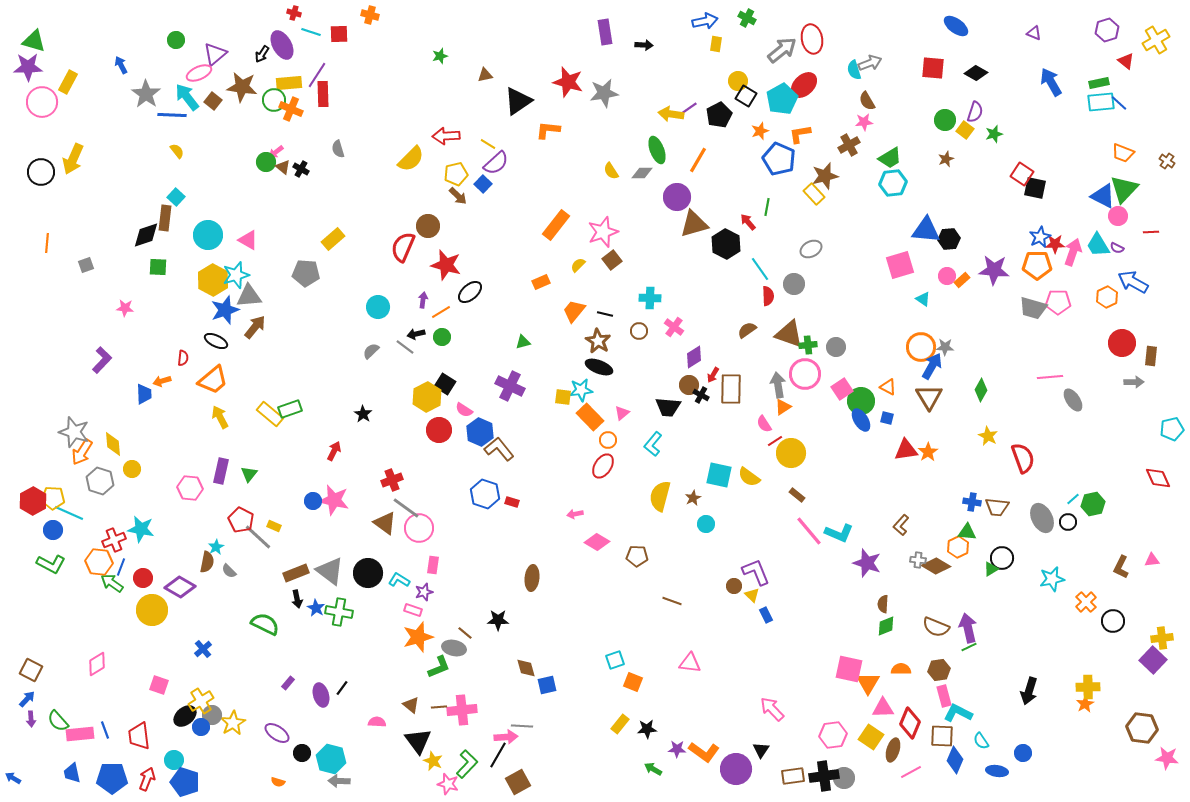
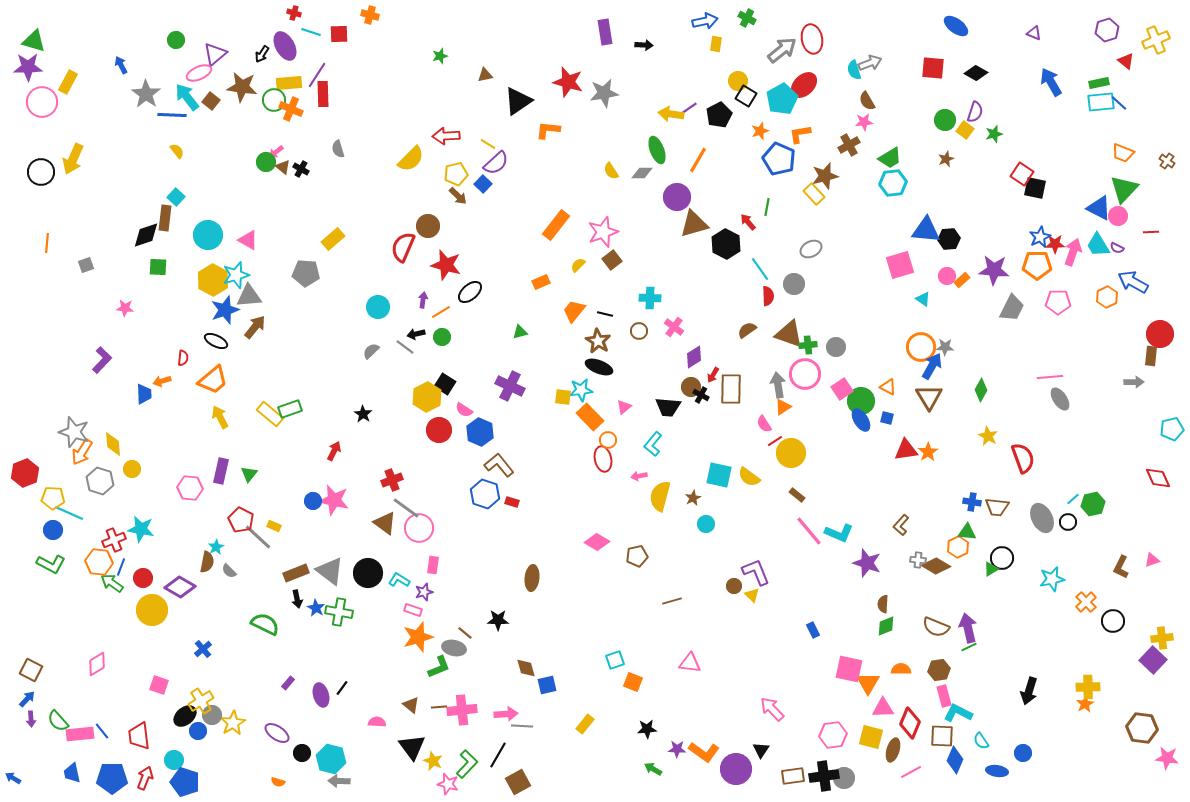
yellow cross at (1156, 40): rotated 8 degrees clockwise
purple ellipse at (282, 45): moved 3 px right, 1 px down
brown square at (213, 101): moved 2 px left
blue triangle at (1103, 196): moved 4 px left, 12 px down
gray trapezoid at (1033, 308): moved 21 px left; rotated 80 degrees counterclockwise
green triangle at (523, 342): moved 3 px left, 10 px up
red circle at (1122, 343): moved 38 px right, 9 px up
brown circle at (689, 385): moved 2 px right, 2 px down
gray ellipse at (1073, 400): moved 13 px left, 1 px up
pink triangle at (622, 413): moved 2 px right, 6 px up
brown L-shape at (499, 449): moved 16 px down
red ellipse at (603, 466): moved 7 px up; rotated 45 degrees counterclockwise
red hexagon at (33, 501): moved 8 px left, 28 px up; rotated 8 degrees clockwise
pink arrow at (575, 514): moved 64 px right, 38 px up
brown pentagon at (637, 556): rotated 15 degrees counterclockwise
pink triangle at (1152, 560): rotated 14 degrees counterclockwise
brown line at (672, 601): rotated 36 degrees counterclockwise
blue rectangle at (766, 615): moved 47 px right, 15 px down
yellow rectangle at (620, 724): moved 35 px left
blue circle at (201, 727): moved 3 px left, 4 px down
blue line at (105, 730): moved 3 px left, 1 px down; rotated 18 degrees counterclockwise
pink arrow at (506, 737): moved 23 px up
yellow square at (871, 737): rotated 20 degrees counterclockwise
black triangle at (418, 741): moved 6 px left, 6 px down
red arrow at (147, 779): moved 2 px left, 1 px up
